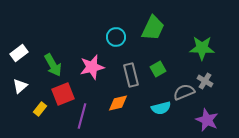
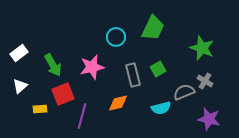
green star: rotated 20 degrees clockwise
gray rectangle: moved 2 px right
yellow rectangle: rotated 48 degrees clockwise
purple star: moved 2 px right, 1 px up; rotated 10 degrees counterclockwise
